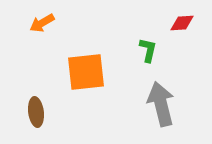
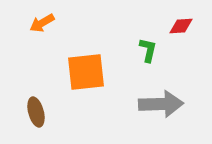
red diamond: moved 1 px left, 3 px down
gray arrow: rotated 102 degrees clockwise
brown ellipse: rotated 8 degrees counterclockwise
